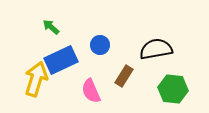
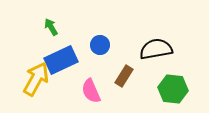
green arrow: rotated 18 degrees clockwise
yellow arrow: rotated 12 degrees clockwise
